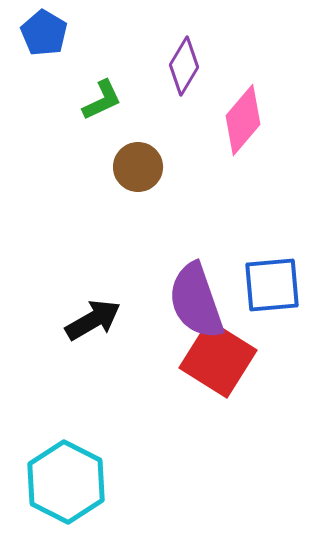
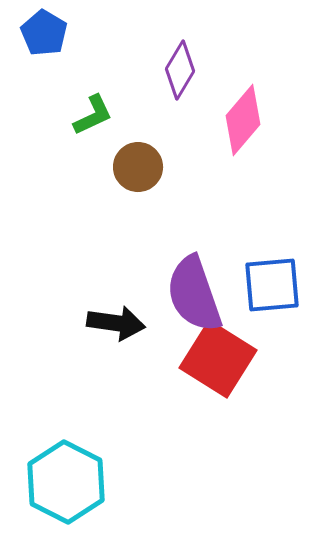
purple diamond: moved 4 px left, 4 px down
green L-shape: moved 9 px left, 15 px down
purple semicircle: moved 2 px left, 7 px up
black arrow: moved 23 px right, 3 px down; rotated 38 degrees clockwise
